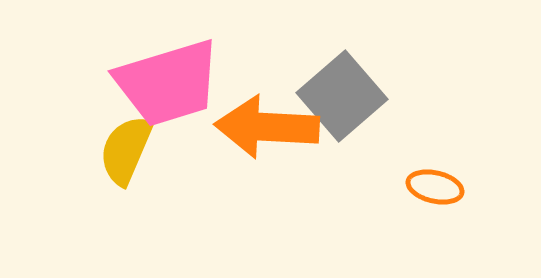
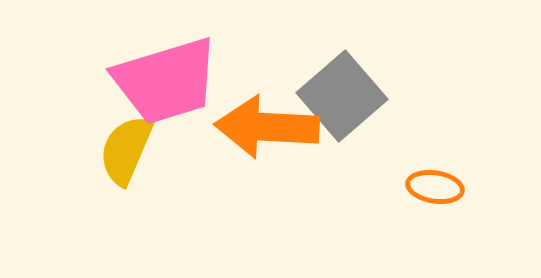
pink trapezoid: moved 2 px left, 2 px up
orange ellipse: rotated 4 degrees counterclockwise
